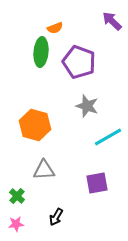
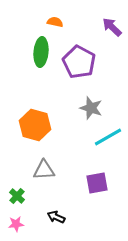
purple arrow: moved 6 px down
orange semicircle: moved 6 px up; rotated 147 degrees counterclockwise
purple pentagon: rotated 8 degrees clockwise
gray star: moved 4 px right, 2 px down
black arrow: rotated 84 degrees clockwise
